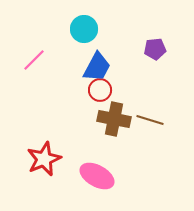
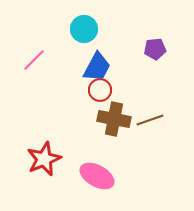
brown line: rotated 36 degrees counterclockwise
